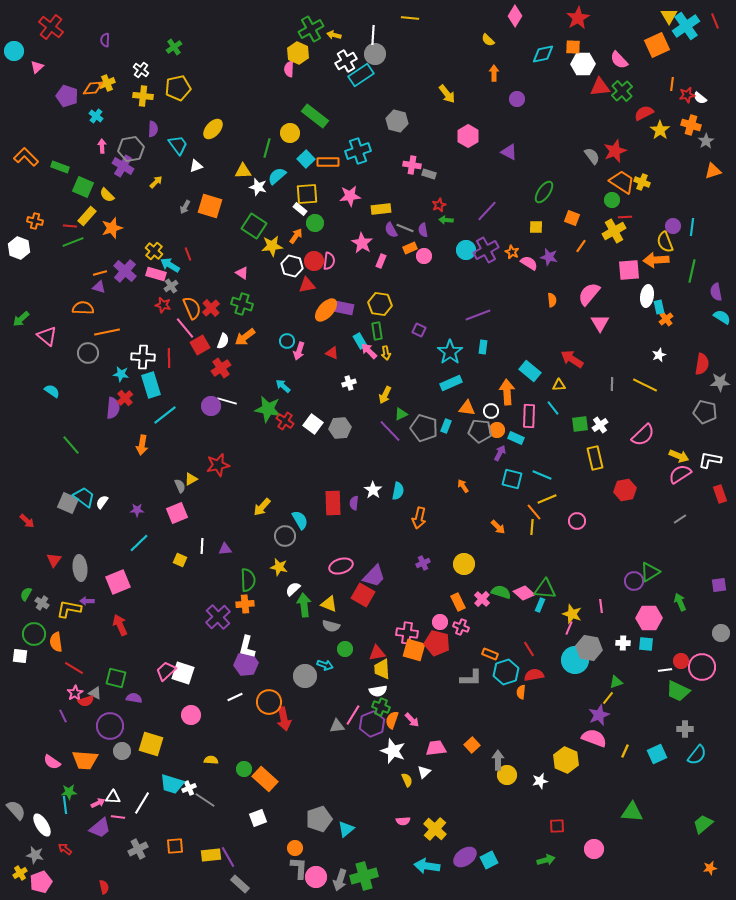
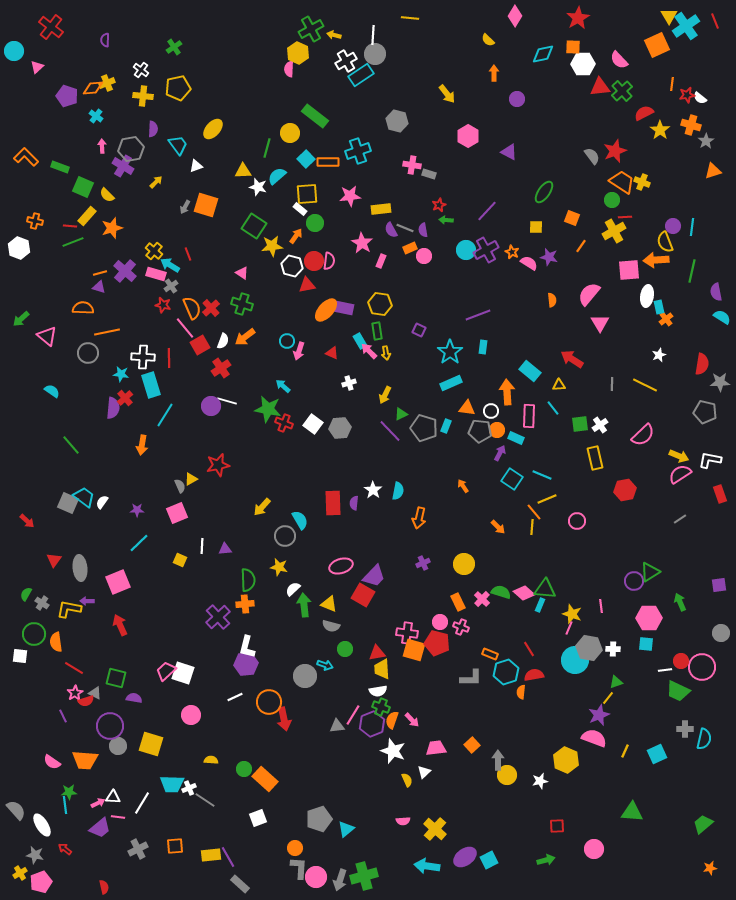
orange square at (210, 206): moved 4 px left, 1 px up
cyan line at (165, 415): rotated 20 degrees counterclockwise
red cross at (285, 421): moved 1 px left, 2 px down; rotated 12 degrees counterclockwise
cyan square at (512, 479): rotated 20 degrees clockwise
white cross at (623, 643): moved 10 px left, 6 px down
gray circle at (122, 751): moved 4 px left, 5 px up
cyan semicircle at (697, 755): moved 7 px right, 16 px up; rotated 25 degrees counterclockwise
cyan trapezoid at (172, 784): rotated 15 degrees counterclockwise
